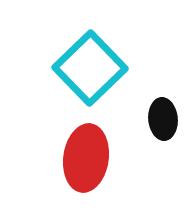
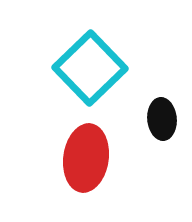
black ellipse: moved 1 px left
